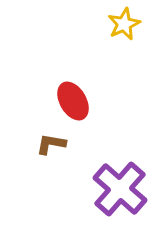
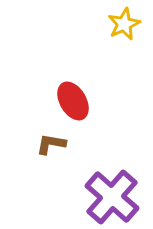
purple cross: moved 8 px left, 8 px down
